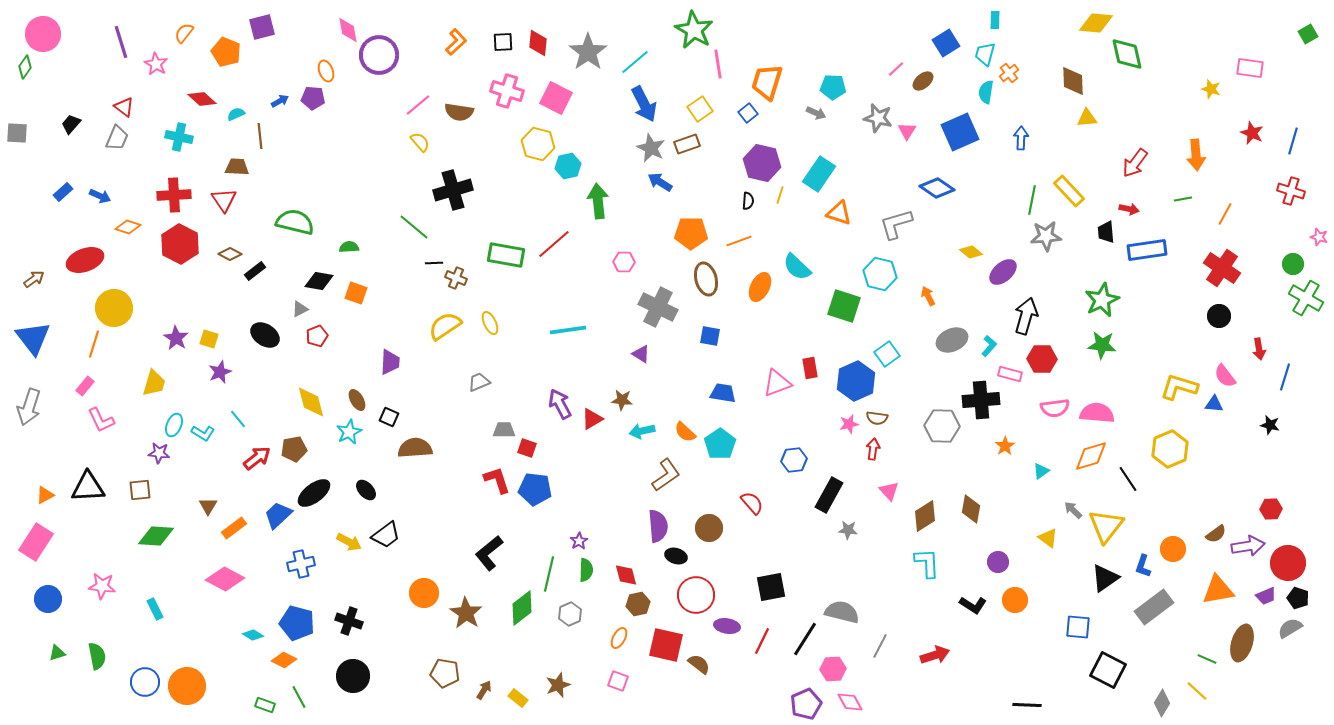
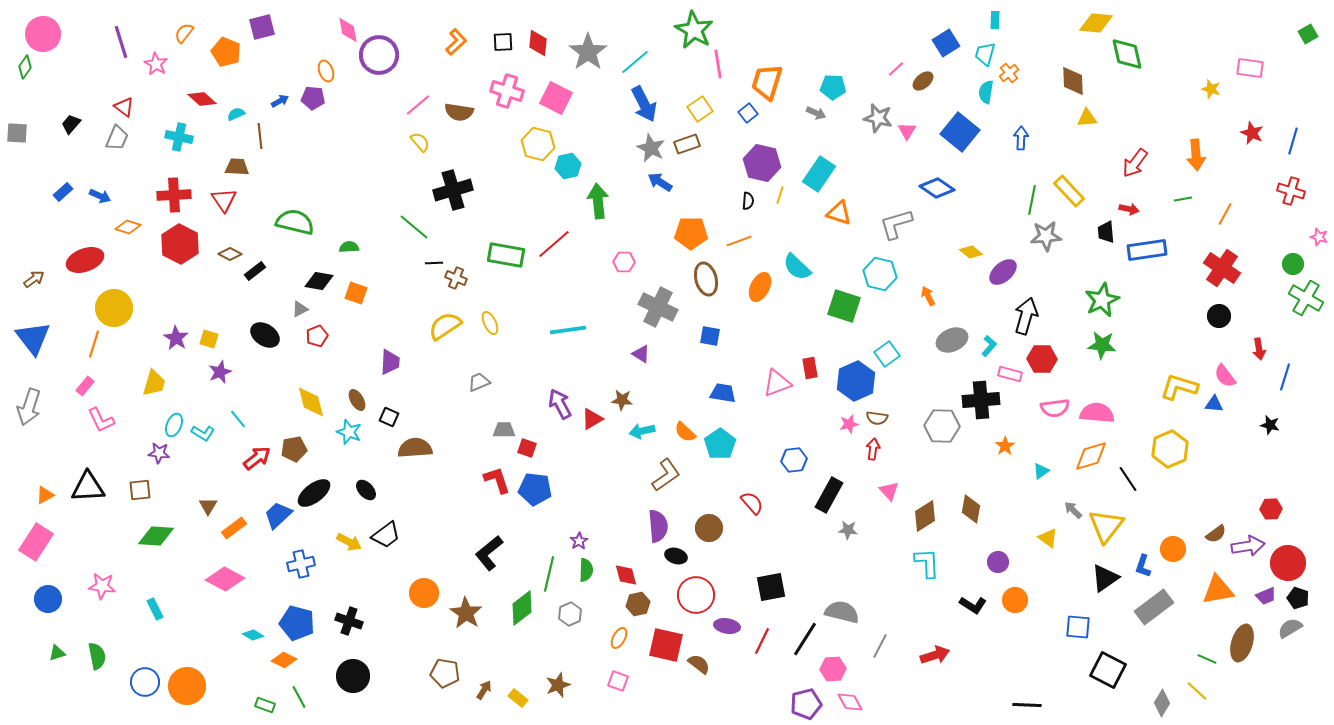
blue square at (960, 132): rotated 27 degrees counterclockwise
cyan star at (349, 432): rotated 25 degrees counterclockwise
purple pentagon at (806, 704): rotated 8 degrees clockwise
